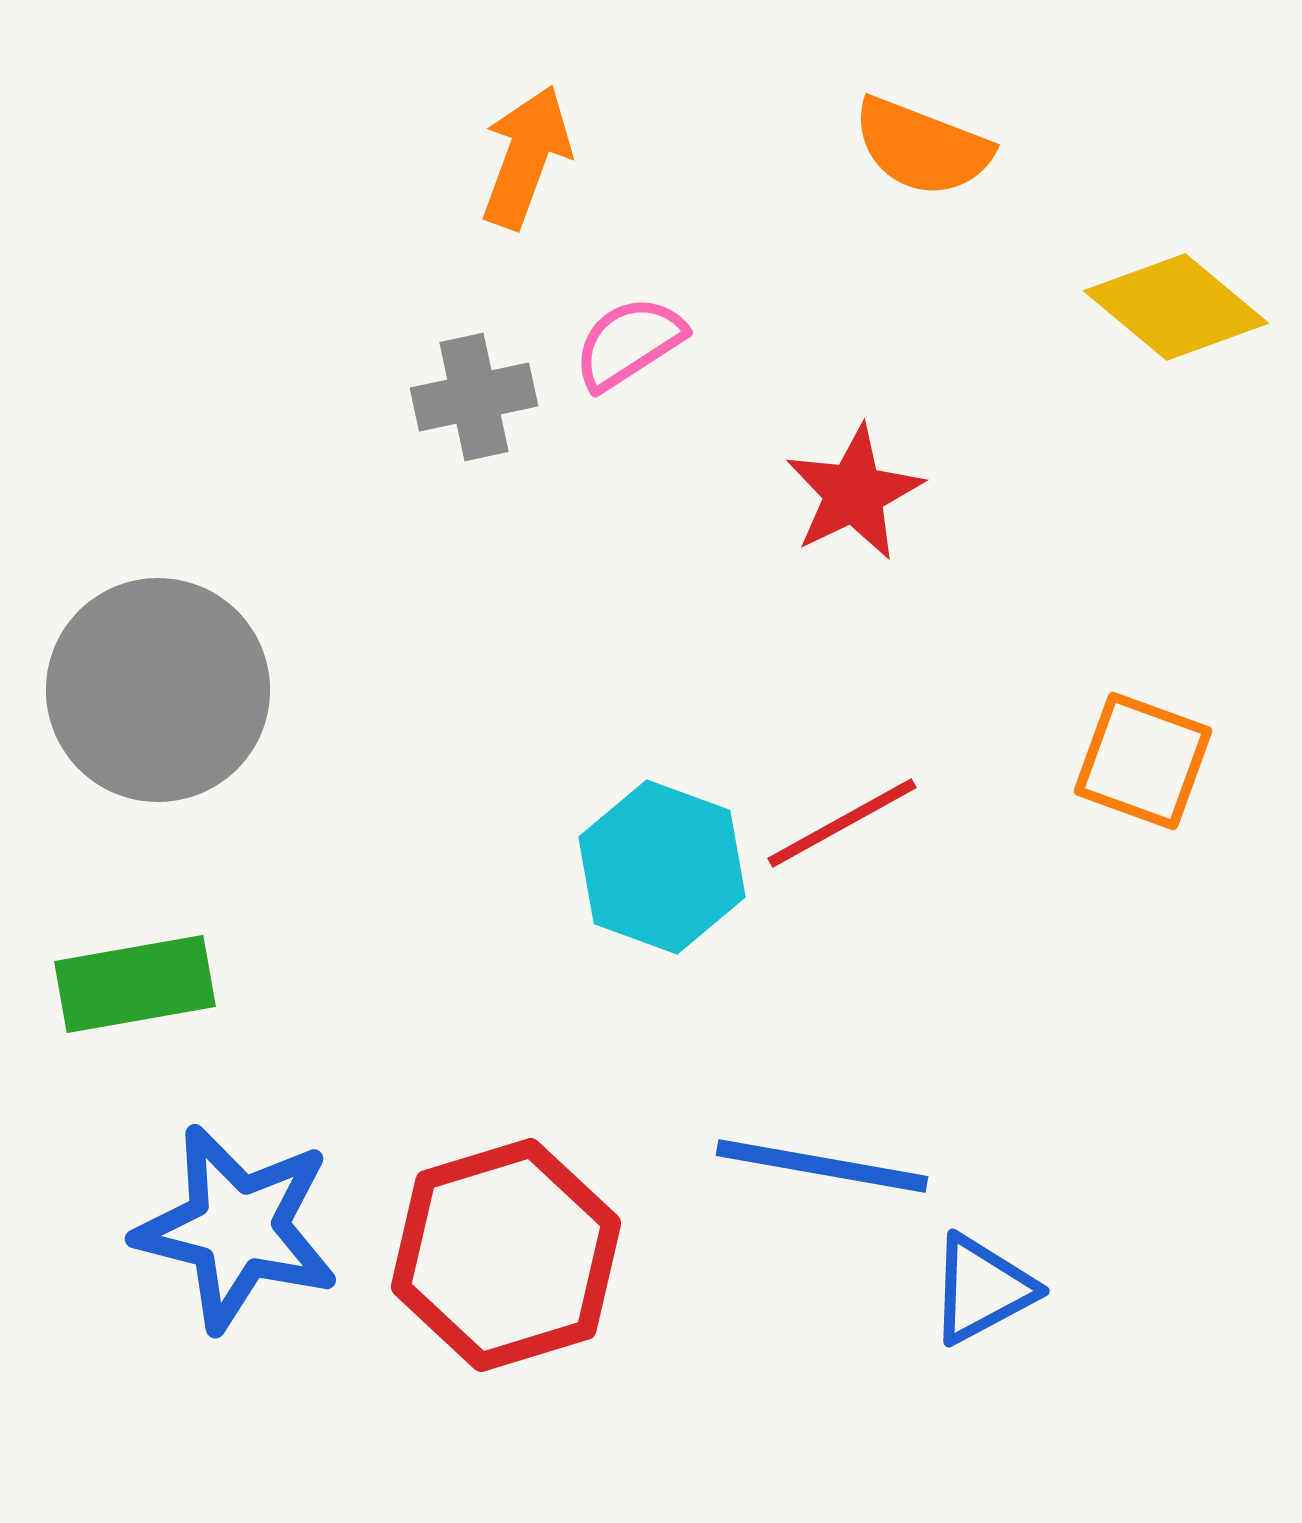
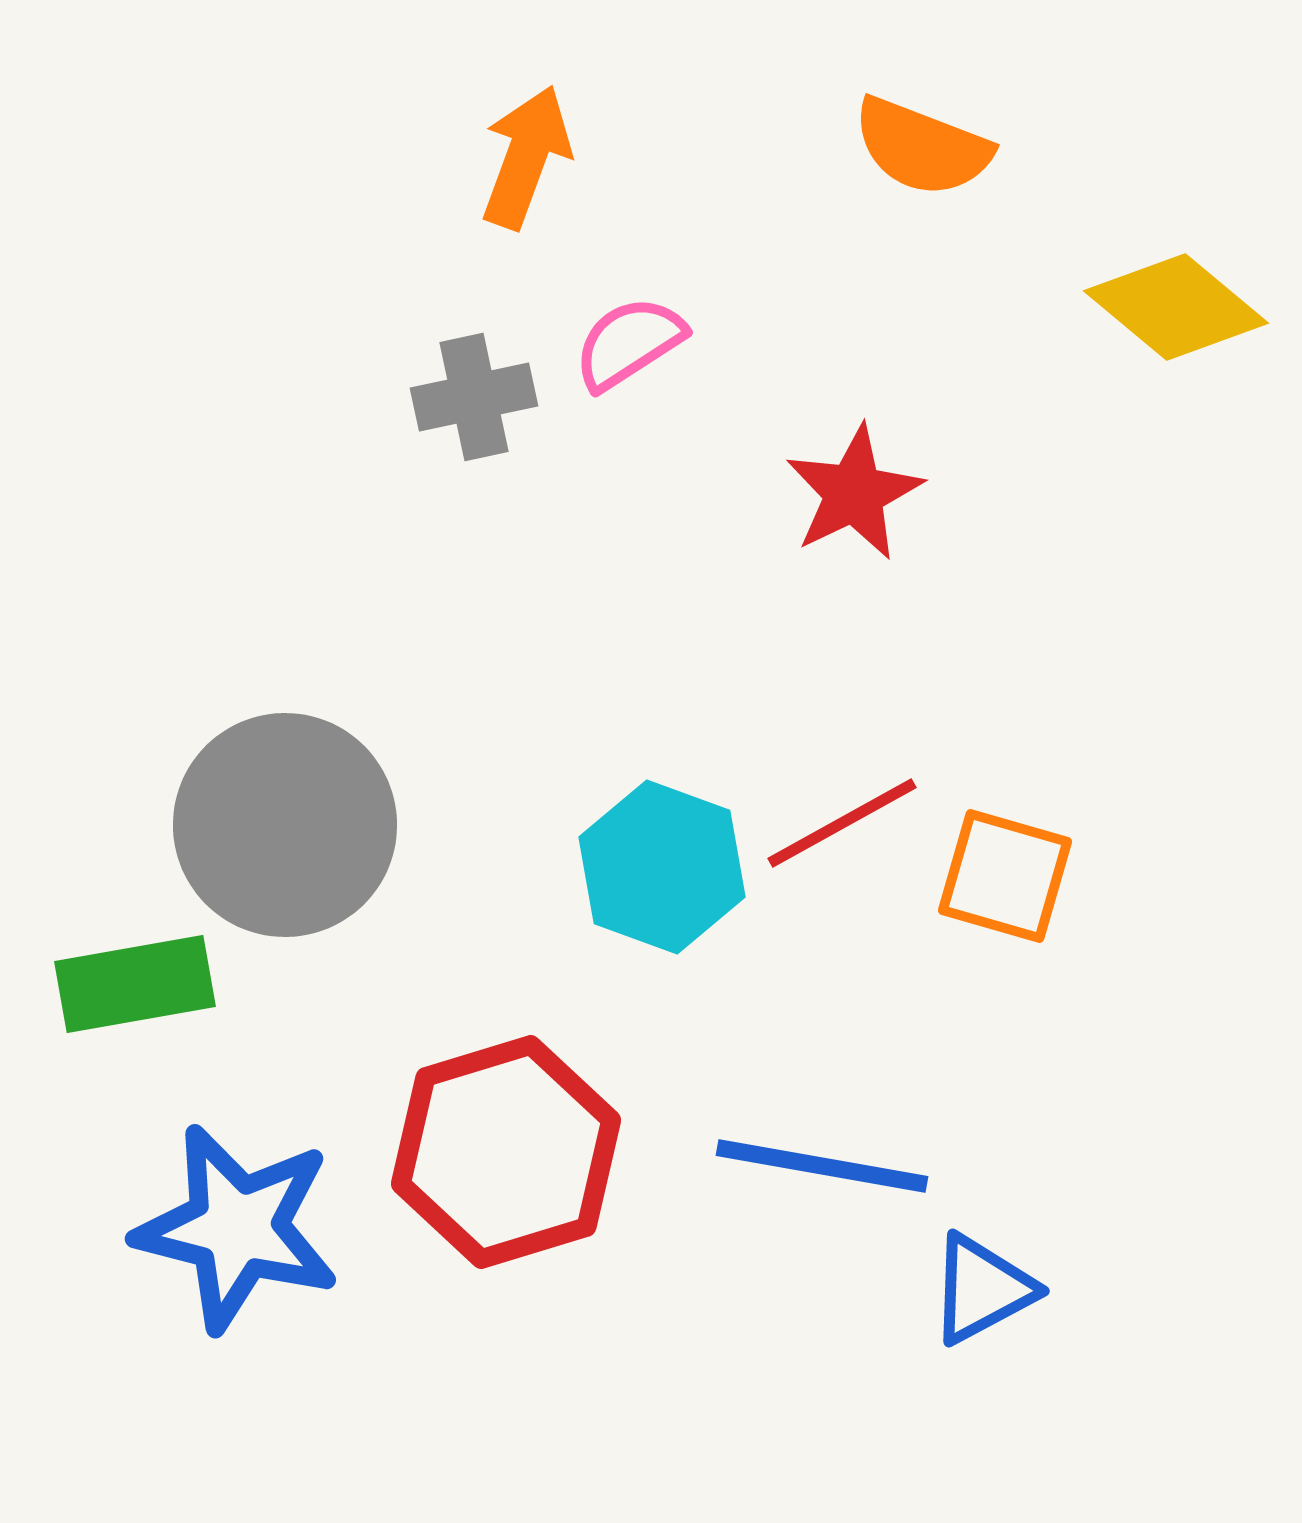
gray circle: moved 127 px right, 135 px down
orange square: moved 138 px left, 115 px down; rotated 4 degrees counterclockwise
red hexagon: moved 103 px up
